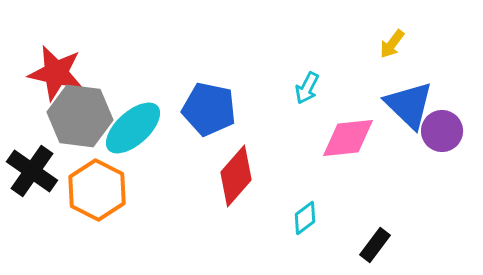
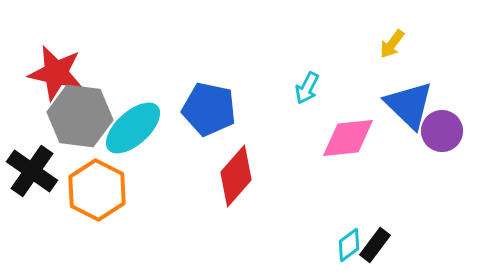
cyan diamond: moved 44 px right, 27 px down
